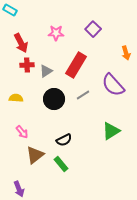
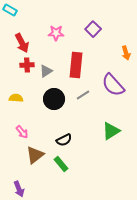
red arrow: moved 1 px right
red rectangle: rotated 25 degrees counterclockwise
